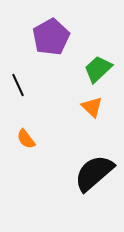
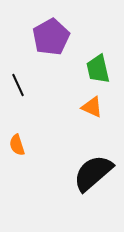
green trapezoid: rotated 60 degrees counterclockwise
orange triangle: rotated 20 degrees counterclockwise
orange semicircle: moved 9 px left, 6 px down; rotated 20 degrees clockwise
black semicircle: moved 1 px left
